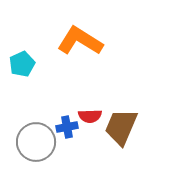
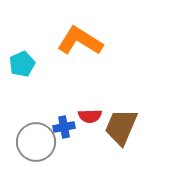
blue cross: moved 3 px left
